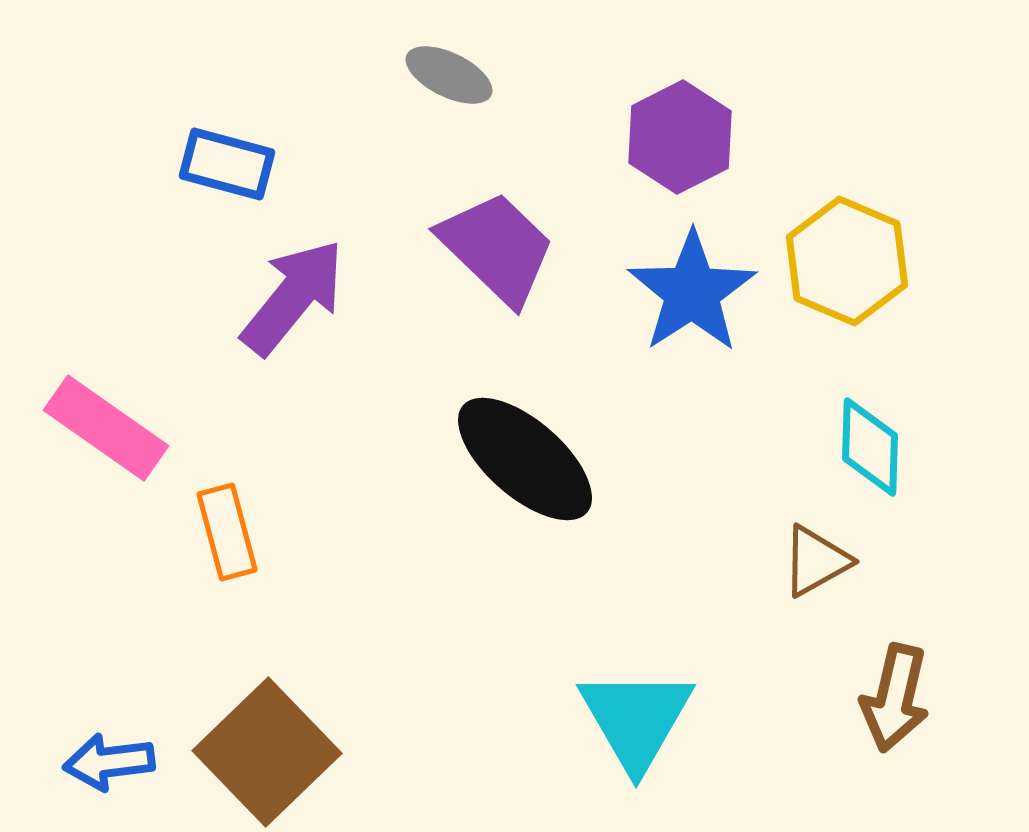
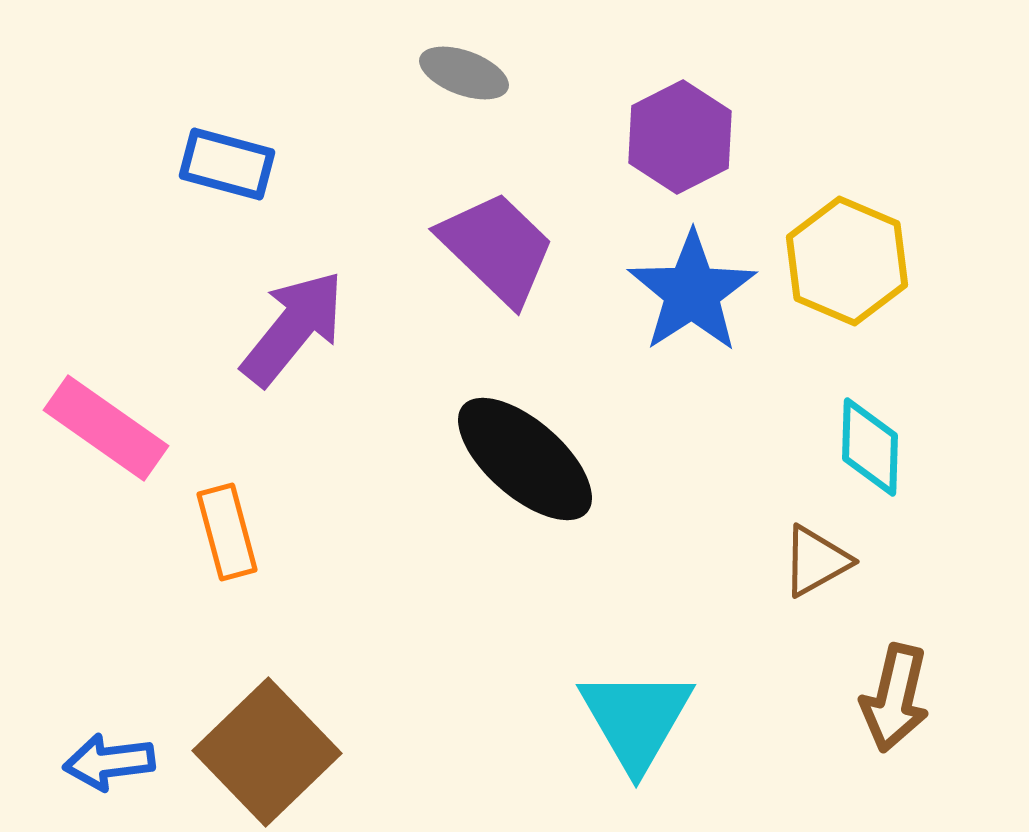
gray ellipse: moved 15 px right, 2 px up; rotated 6 degrees counterclockwise
purple arrow: moved 31 px down
